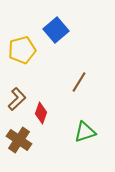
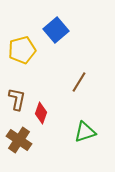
brown L-shape: rotated 35 degrees counterclockwise
